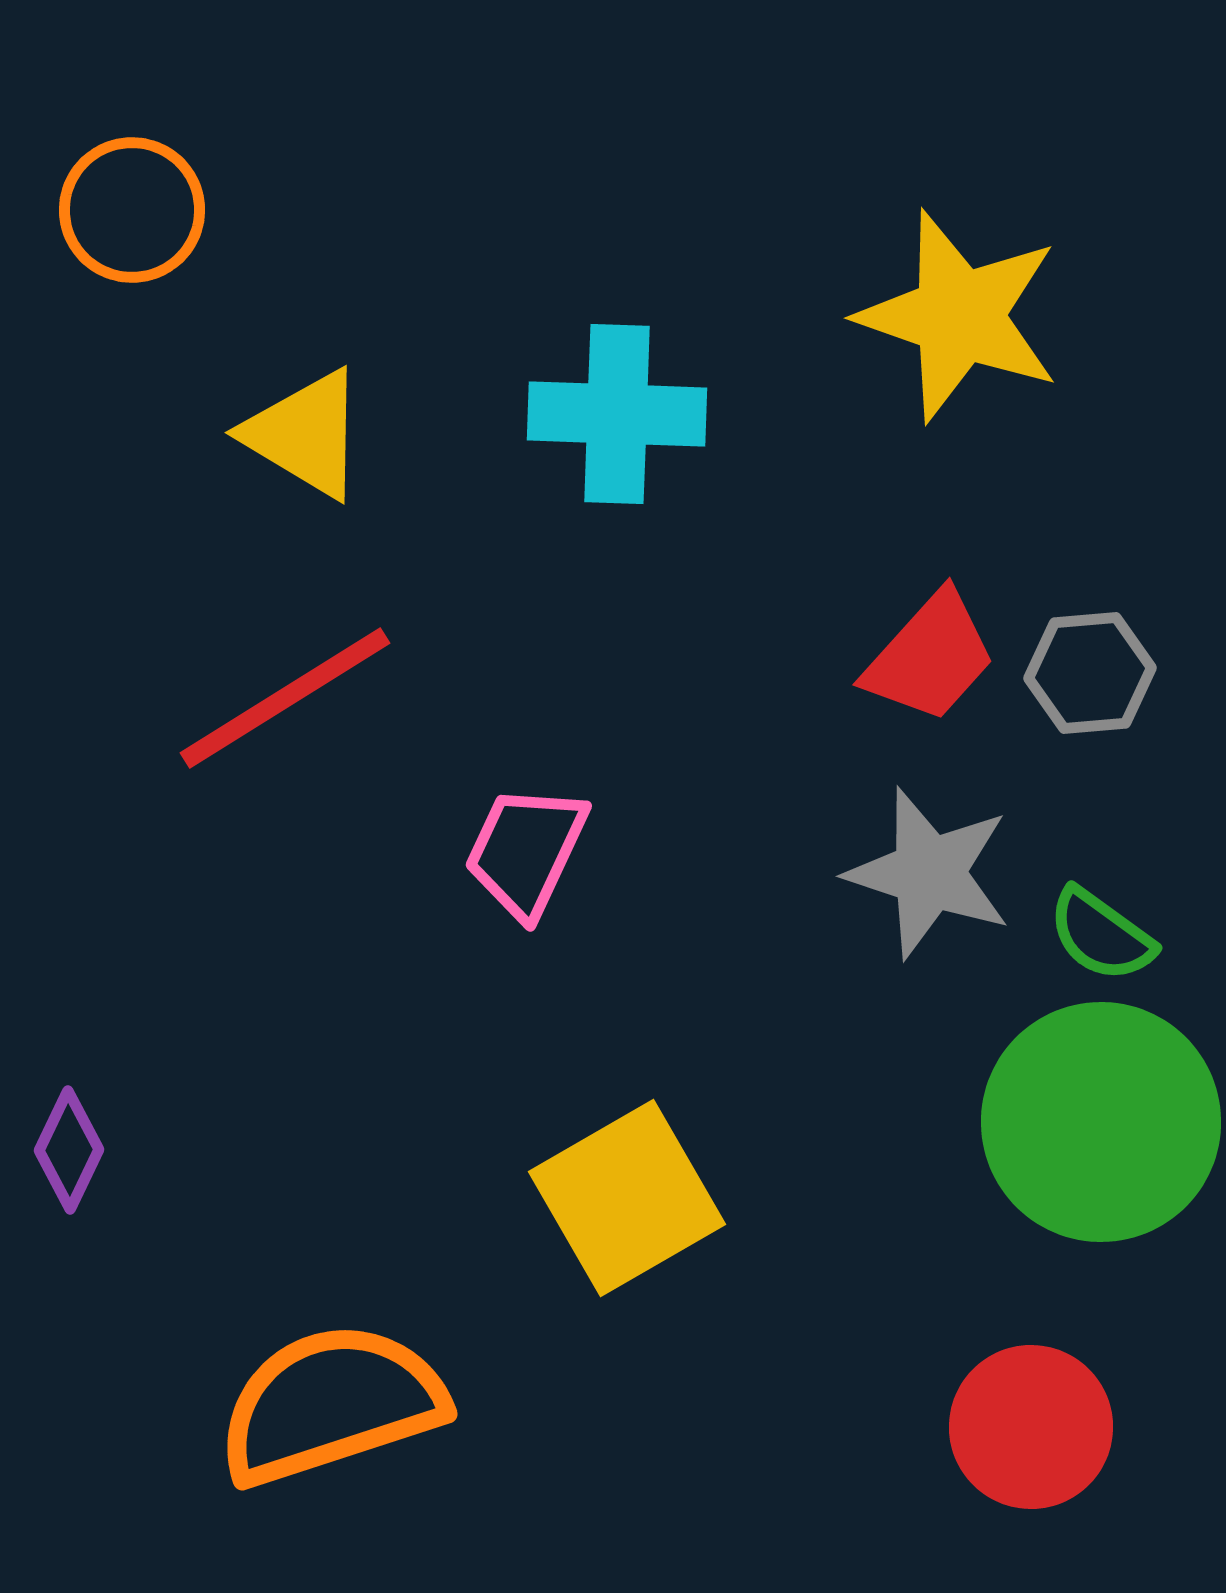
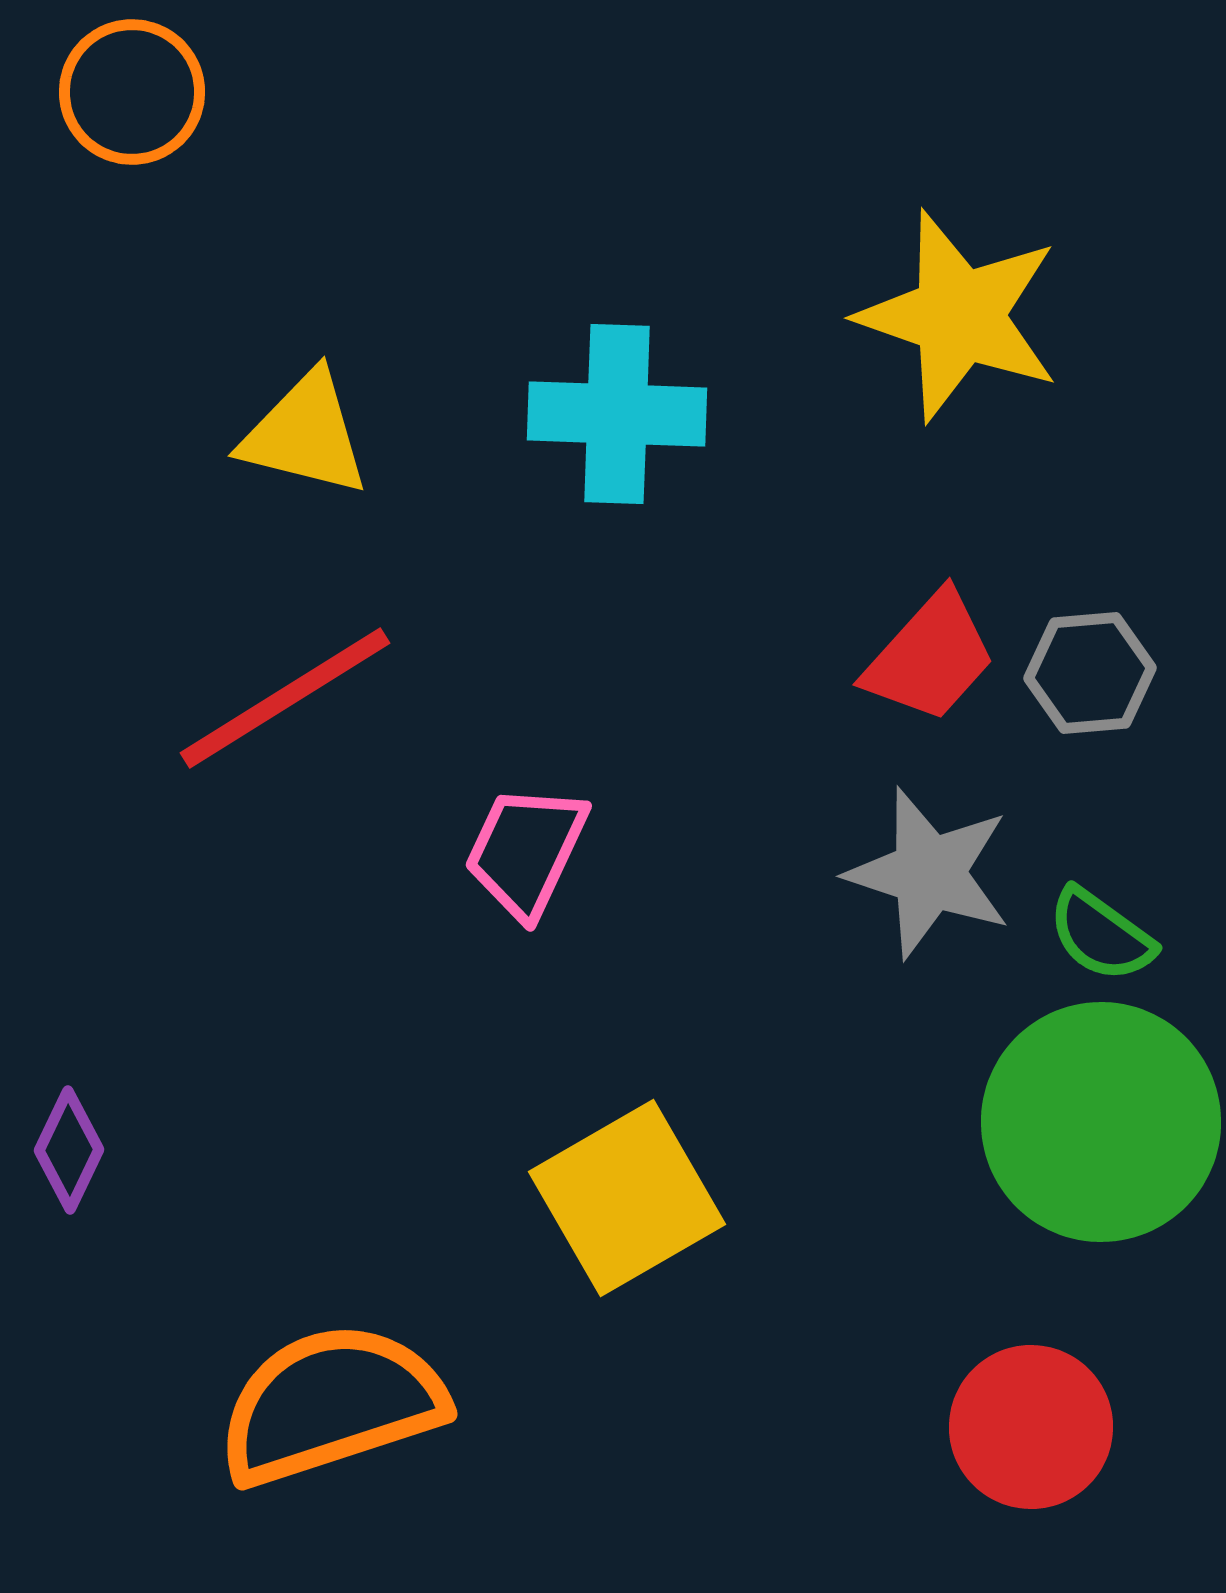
orange circle: moved 118 px up
yellow triangle: rotated 17 degrees counterclockwise
